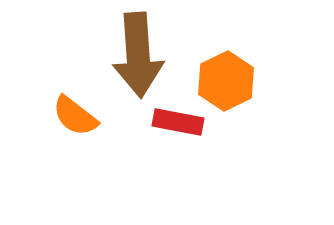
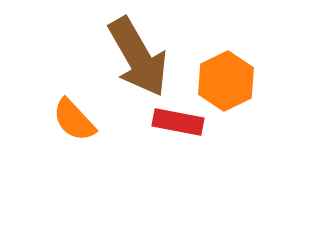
brown arrow: moved 2 px down; rotated 26 degrees counterclockwise
orange semicircle: moved 1 px left, 4 px down; rotated 9 degrees clockwise
